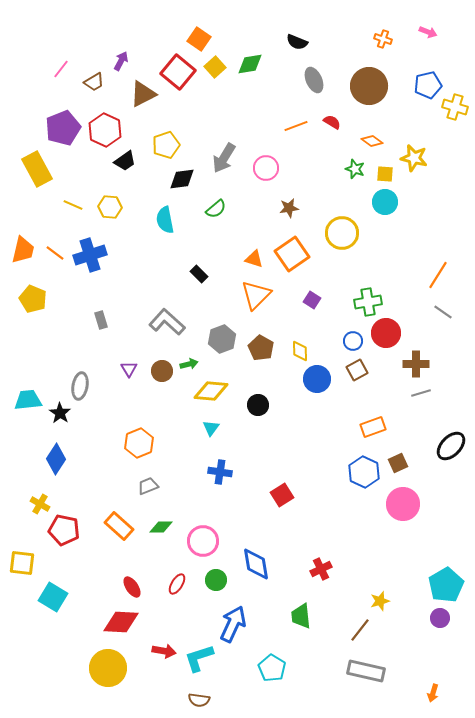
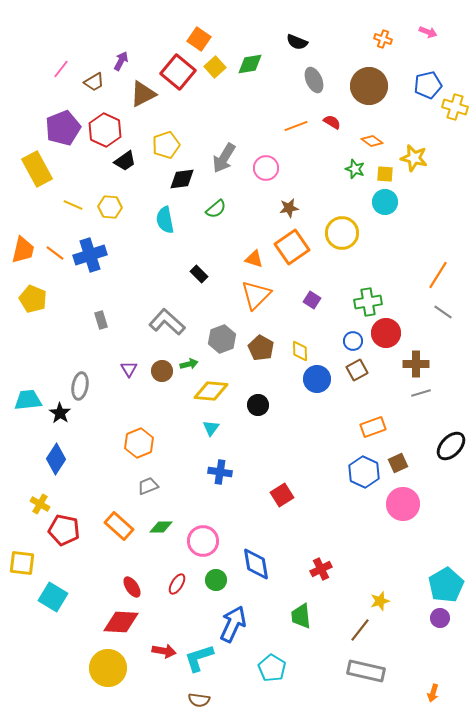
orange square at (292, 254): moved 7 px up
